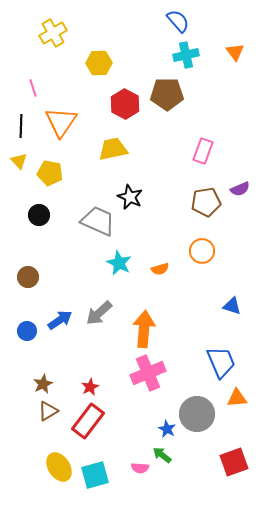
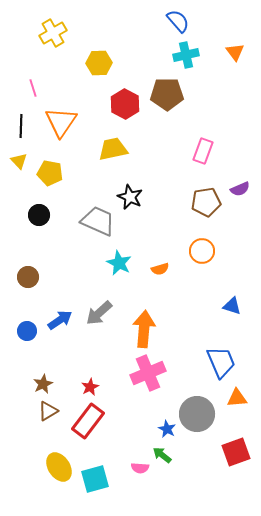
red square at (234, 462): moved 2 px right, 10 px up
cyan square at (95, 475): moved 4 px down
